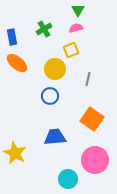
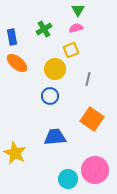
pink circle: moved 10 px down
